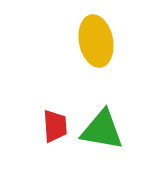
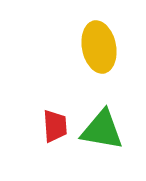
yellow ellipse: moved 3 px right, 6 px down
